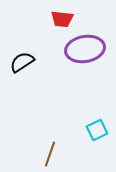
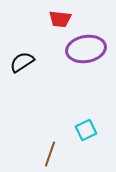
red trapezoid: moved 2 px left
purple ellipse: moved 1 px right
cyan square: moved 11 px left
